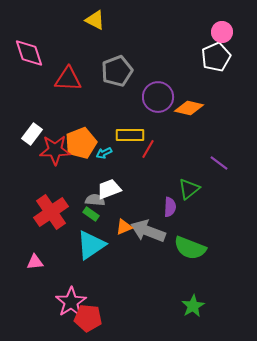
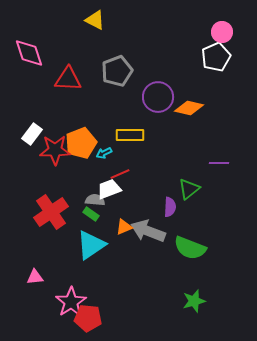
red line: moved 28 px left, 25 px down; rotated 36 degrees clockwise
purple line: rotated 36 degrees counterclockwise
pink triangle: moved 15 px down
green star: moved 1 px right, 5 px up; rotated 15 degrees clockwise
